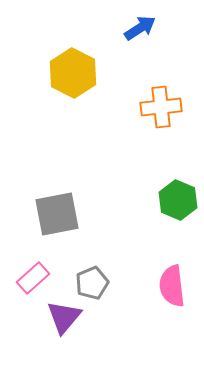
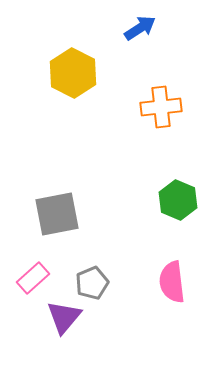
pink semicircle: moved 4 px up
